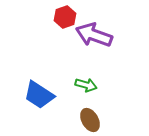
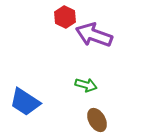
red hexagon: rotated 15 degrees counterclockwise
blue trapezoid: moved 14 px left, 7 px down
brown ellipse: moved 7 px right
